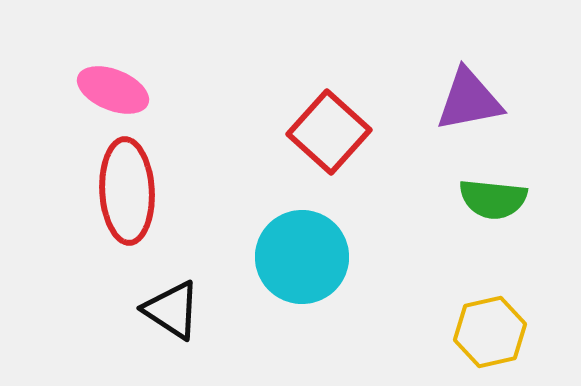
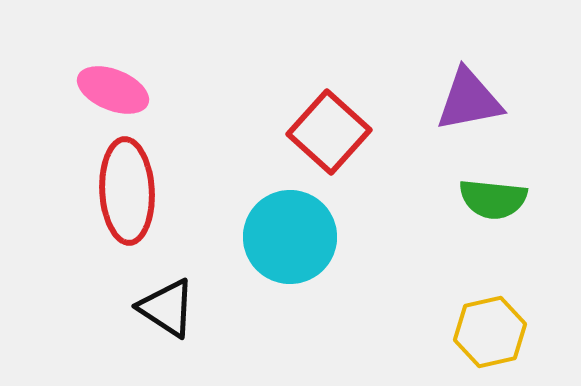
cyan circle: moved 12 px left, 20 px up
black triangle: moved 5 px left, 2 px up
